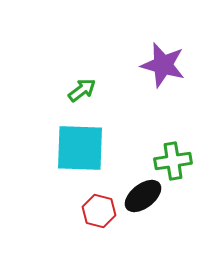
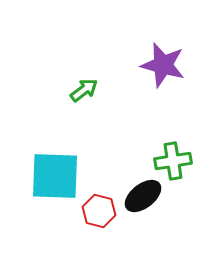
green arrow: moved 2 px right
cyan square: moved 25 px left, 28 px down
